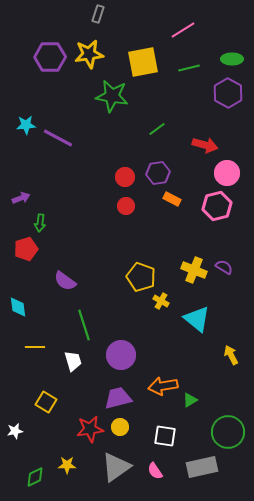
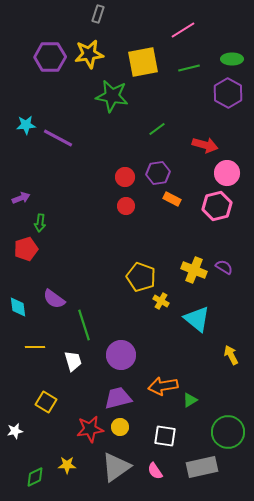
purple semicircle at (65, 281): moved 11 px left, 18 px down
